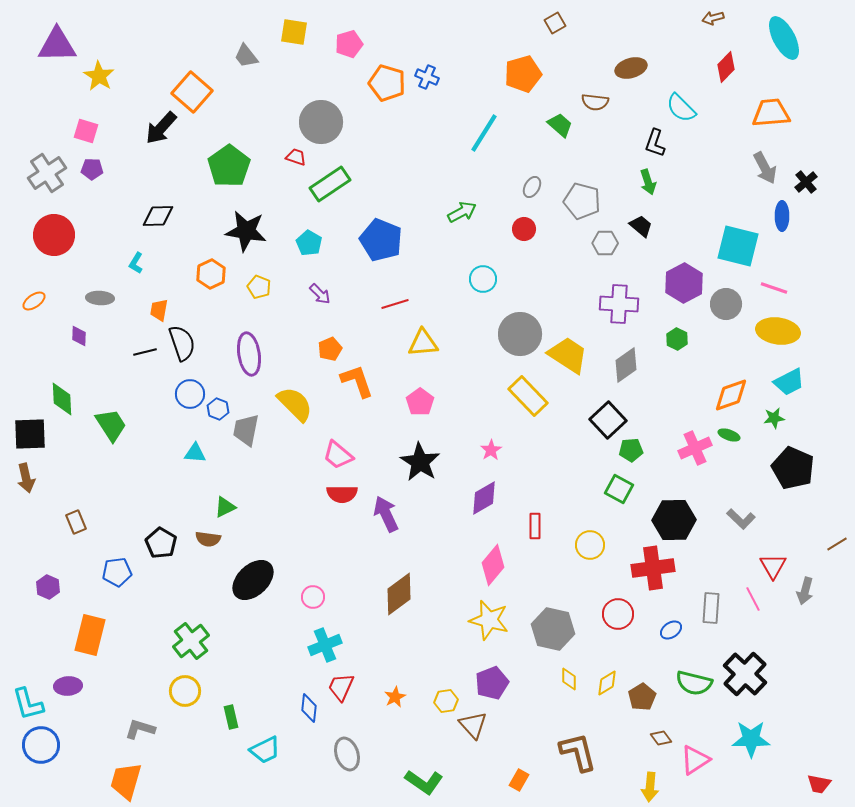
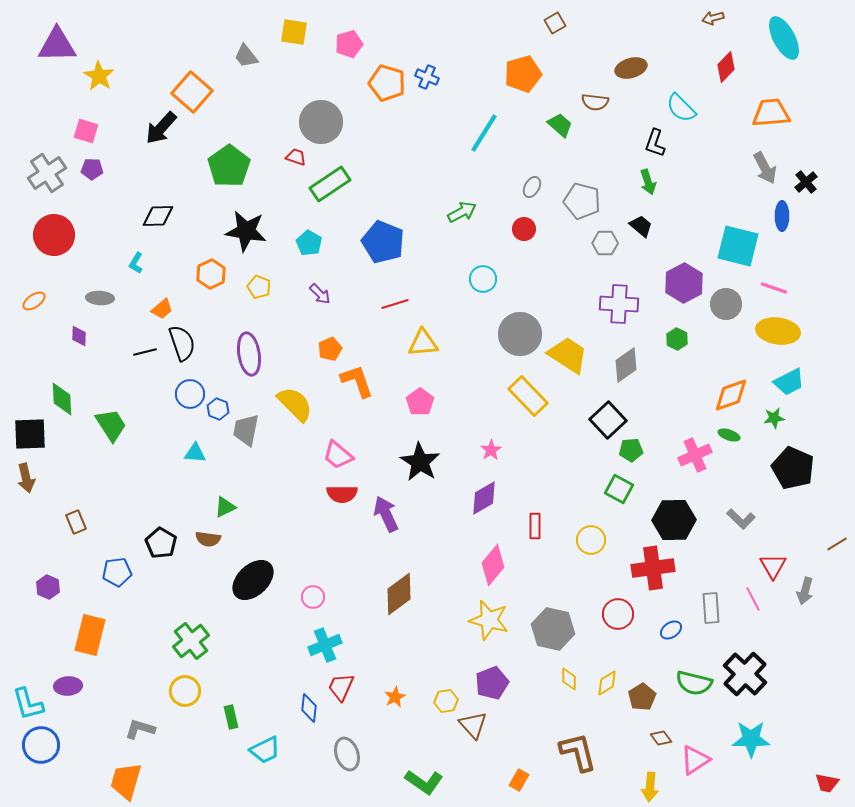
blue pentagon at (381, 240): moved 2 px right, 2 px down
orange trapezoid at (159, 310): moved 3 px right, 1 px up; rotated 140 degrees counterclockwise
pink cross at (695, 448): moved 7 px down
yellow circle at (590, 545): moved 1 px right, 5 px up
gray rectangle at (711, 608): rotated 8 degrees counterclockwise
red trapezoid at (819, 784): moved 8 px right, 1 px up
